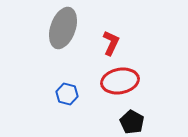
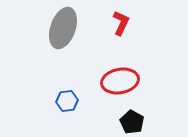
red L-shape: moved 10 px right, 20 px up
blue hexagon: moved 7 px down; rotated 20 degrees counterclockwise
